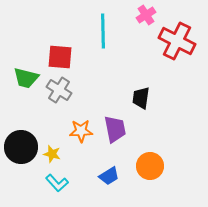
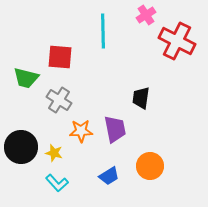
gray cross: moved 10 px down
yellow star: moved 2 px right, 1 px up
